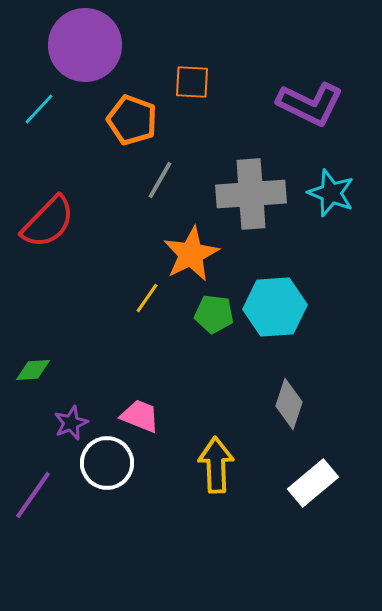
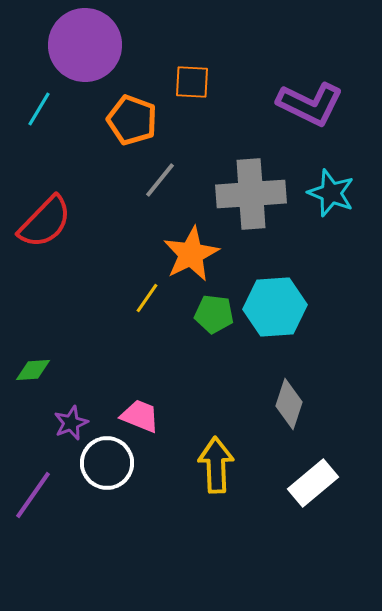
cyan line: rotated 12 degrees counterclockwise
gray line: rotated 9 degrees clockwise
red semicircle: moved 3 px left
